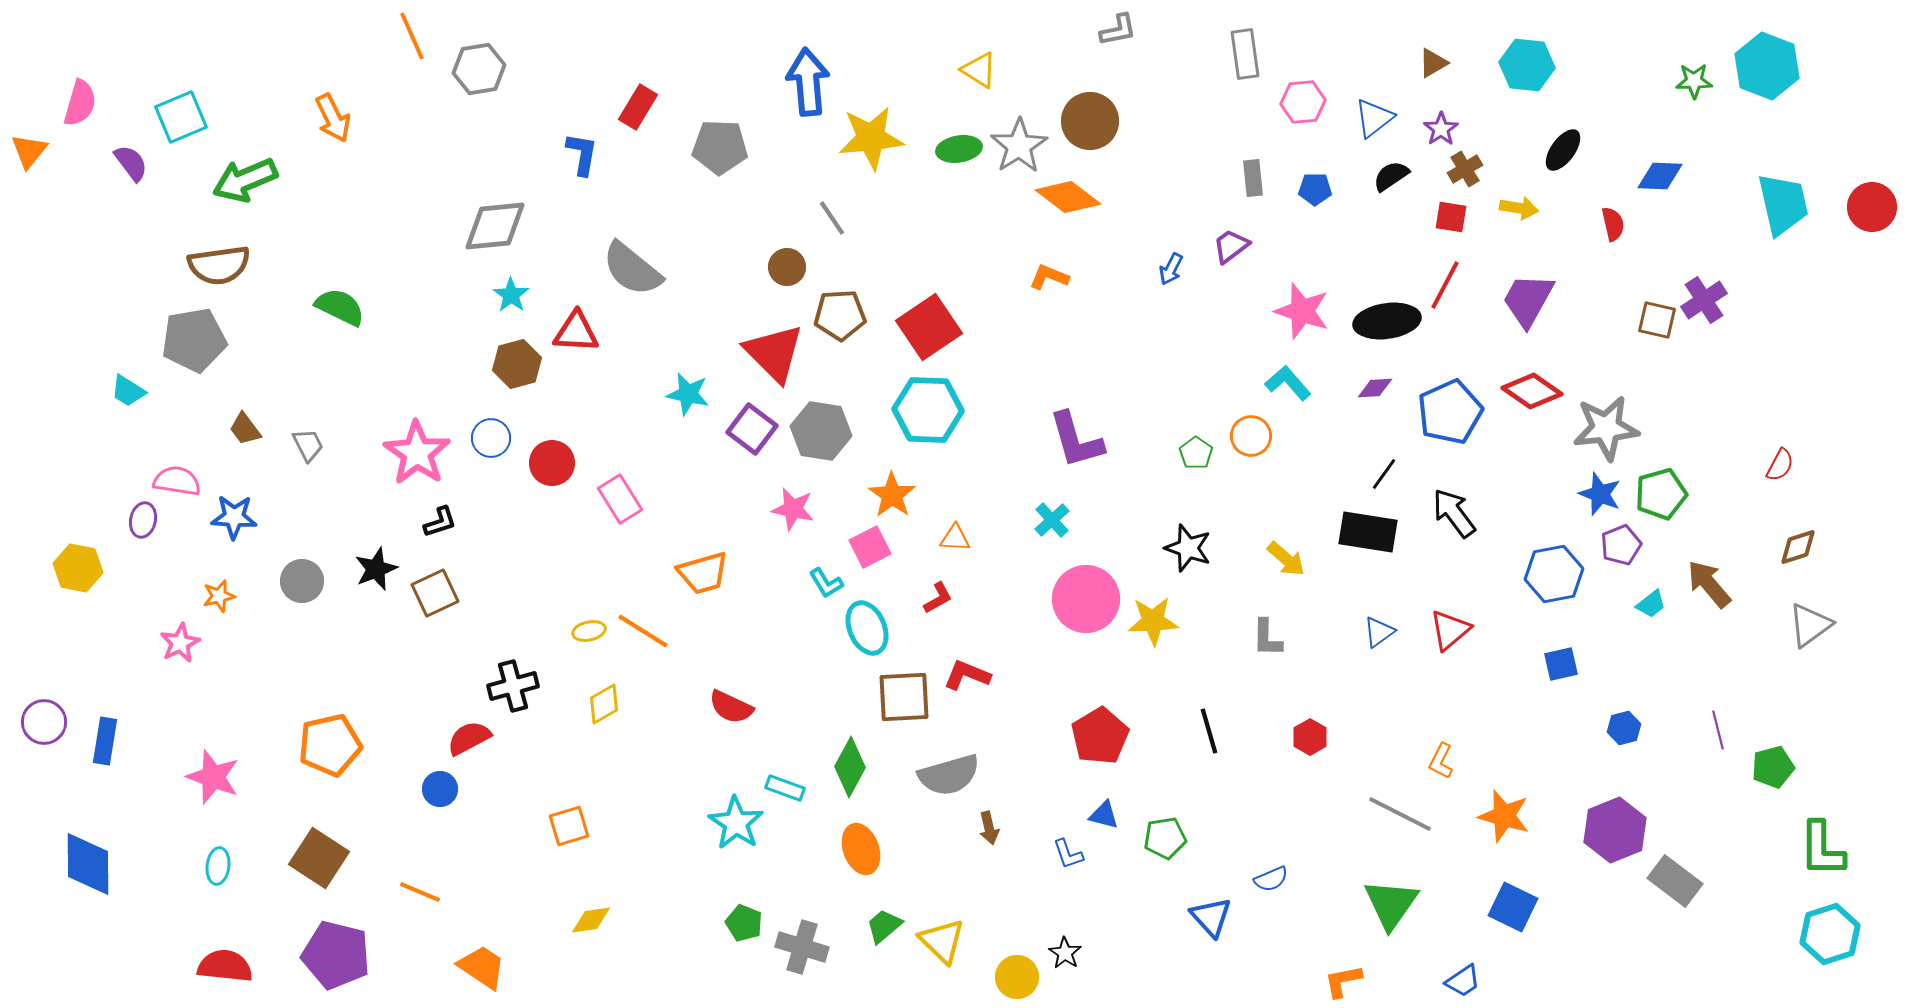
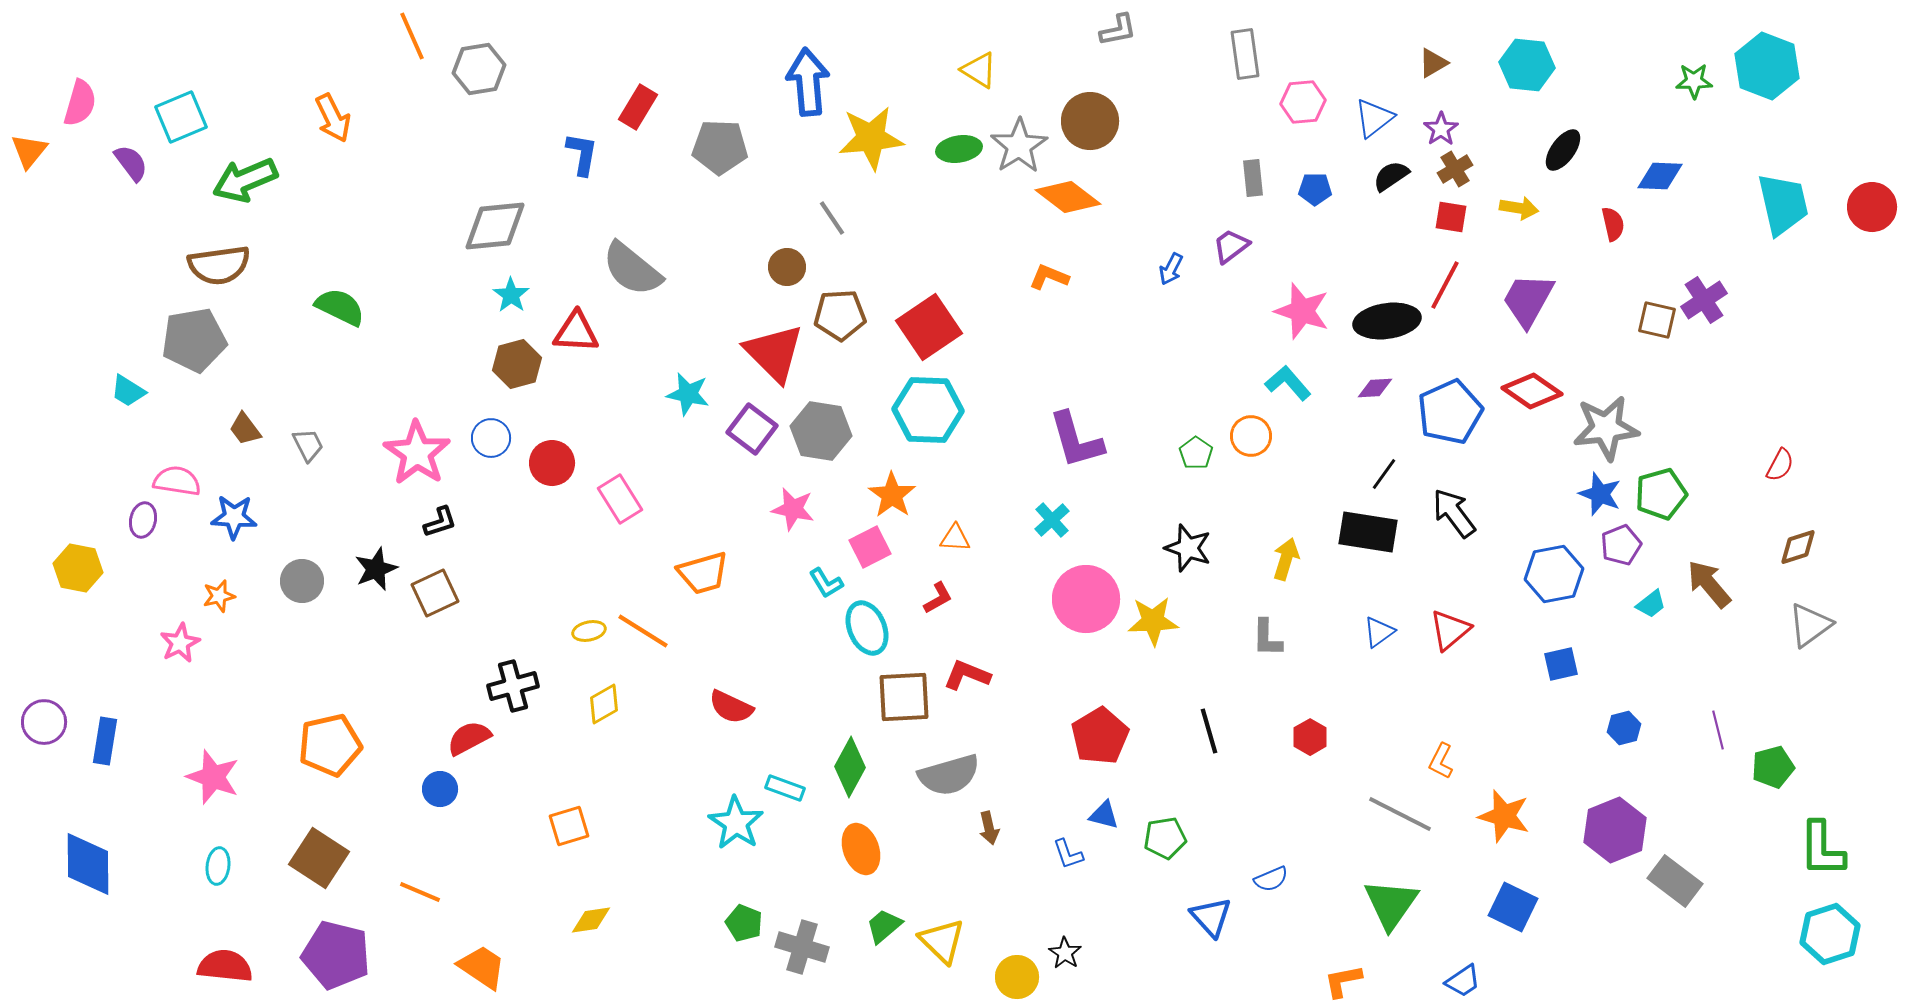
brown cross at (1465, 169): moved 10 px left
yellow arrow at (1286, 559): rotated 114 degrees counterclockwise
